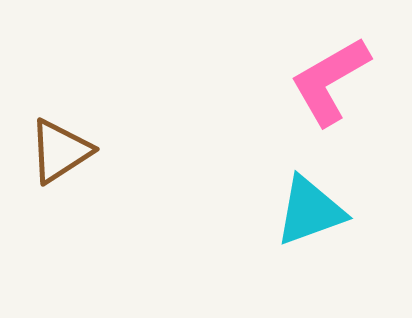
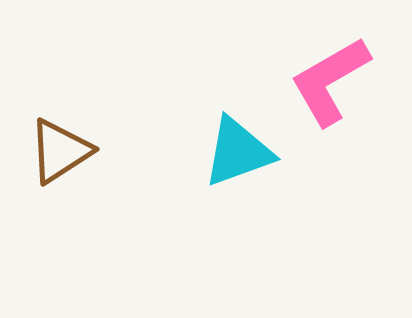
cyan triangle: moved 72 px left, 59 px up
